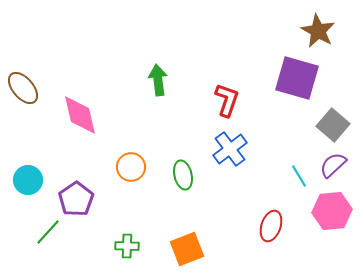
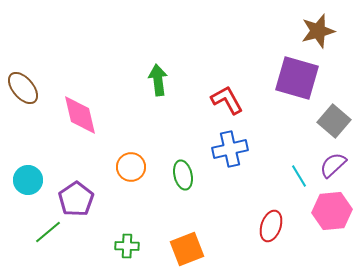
brown star: rotated 28 degrees clockwise
red L-shape: rotated 48 degrees counterclockwise
gray square: moved 1 px right, 4 px up
blue cross: rotated 24 degrees clockwise
green line: rotated 8 degrees clockwise
